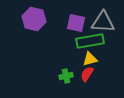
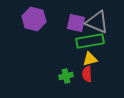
gray triangle: moved 6 px left; rotated 20 degrees clockwise
red semicircle: rotated 35 degrees counterclockwise
